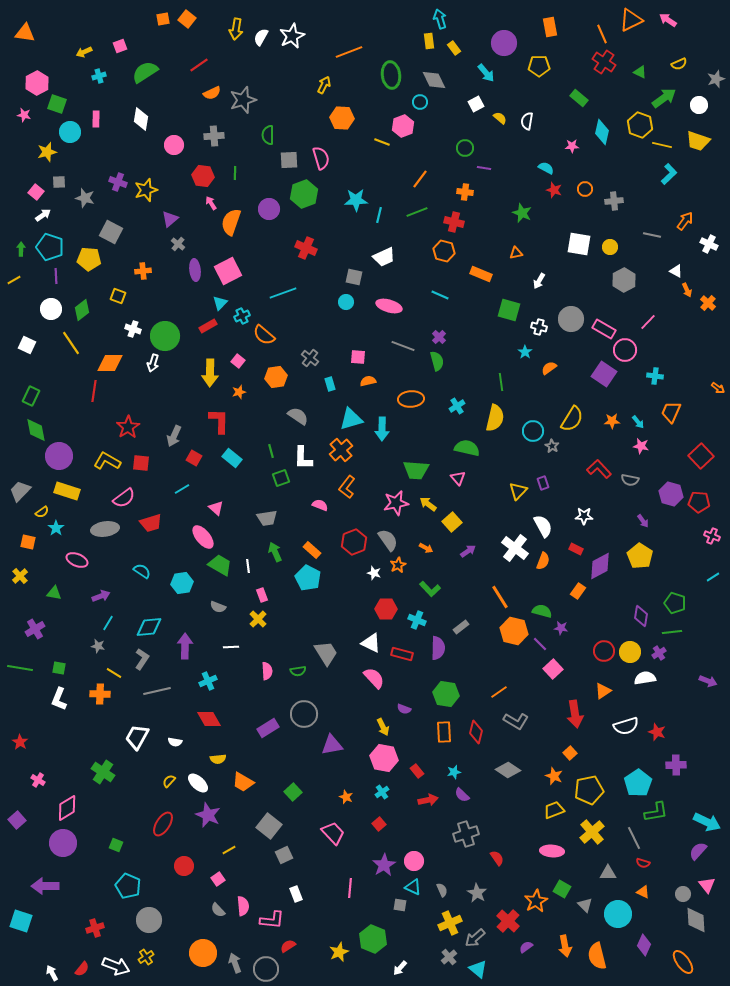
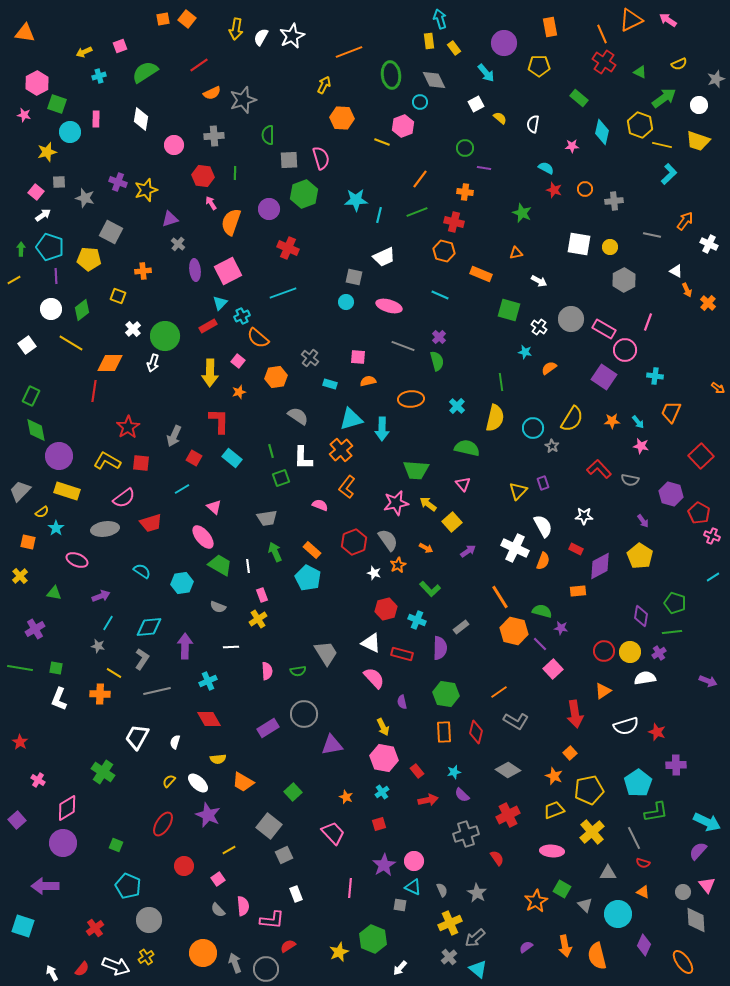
white semicircle at (527, 121): moved 6 px right, 3 px down
purple triangle at (170, 219): rotated 24 degrees clockwise
red cross at (306, 248): moved 18 px left
white arrow at (539, 281): rotated 91 degrees counterclockwise
pink line at (648, 322): rotated 24 degrees counterclockwise
white cross at (539, 327): rotated 21 degrees clockwise
white cross at (133, 329): rotated 28 degrees clockwise
orange semicircle at (264, 335): moved 6 px left, 3 px down
yellow line at (71, 343): rotated 25 degrees counterclockwise
white square at (27, 345): rotated 30 degrees clockwise
cyan star at (525, 352): rotated 24 degrees counterclockwise
purple square at (604, 374): moved 3 px down
cyan rectangle at (330, 384): rotated 56 degrees counterclockwise
cyan cross at (457, 406): rotated 14 degrees counterclockwise
cyan circle at (533, 431): moved 3 px up
pink triangle at (458, 478): moved 5 px right, 6 px down
red pentagon at (699, 502): moved 11 px down; rotated 25 degrees clockwise
pink triangle at (216, 508): moved 2 px left, 1 px up
white cross at (515, 548): rotated 12 degrees counterclockwise
orange rectangle at (578, 591): rotated 49 degrees clockwise
red hexagon at (386, 609): rotated 15 degrees counterclockwise
yellow cross at (258, 619): rotated 12 degrees clockwise
purple semicircle at (438, 648): moved 2 px right
green square at (59, 668): moved 3 px left
purple semicircle at (404, 709): moved 2 px left, 7 px up; rotated 56 degrees clockwise
white semicircle at (175, 742): rotated 96 degrees clockwise
red square at (379, 824): rotated 24 degrees clockwise
gray circle at (683, 894): moved 2 px up
cyan square at (21, 921): moved 2 px right, 5 px down
red cross at (508, 921): moved 106 px up; rotated 20 degrees clockwise
red cross at (95, 928): rotated 18 degrees counterclockwise
